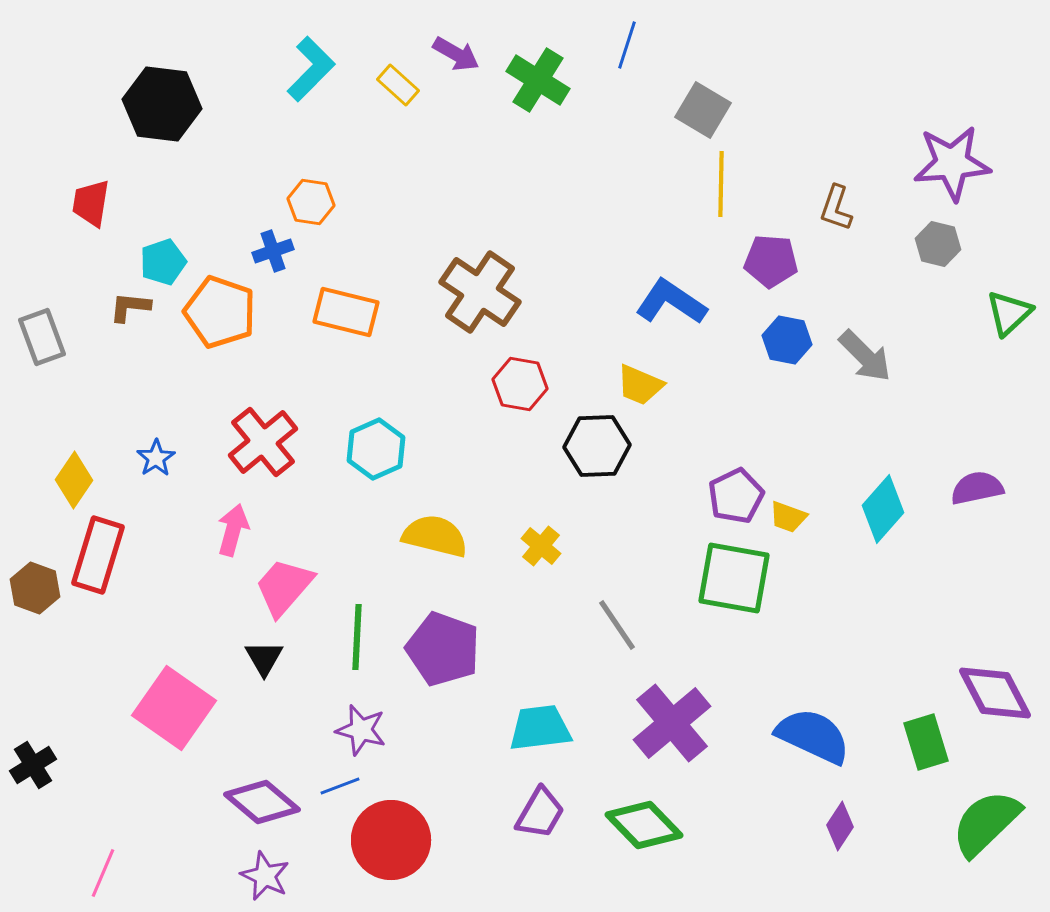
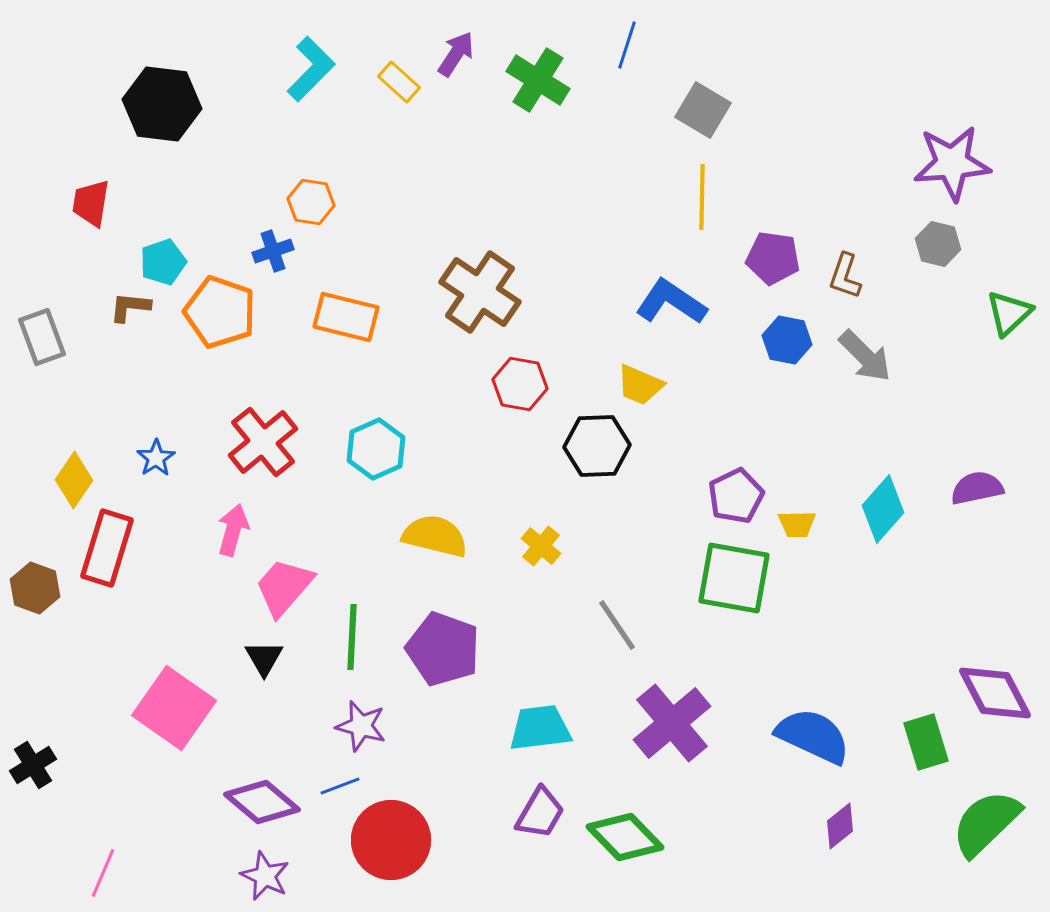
purple arrow at (456, 54): rotated 87 degrees counterclockwise
yellow rectangle at (398, 85): moved 1 px right, 3 px up
yellow line at (721, 184): moved 19 px left, 13 px down
brown L-shape at (836, 208): moved 9 px right, 68 px down
purple pentagon at (771, 261): moved 2 px right, 3 px up; rotated 4 degrees clockwise
orange rectangle at (346, 312): moved 5 px down
yellow trapezoid at (788, 517): moved 9 px right, 7 px down; rotated 21 degrees counterclockwise
red rectangle at (98, 555): moved 9 px right, 7 px up
green line at (357, 637): moved 5 px left
purple star at (361, 730): moved 4 px up
green diamond at (644, 825): moved 19 px left, 12 px down
purple diamond at (840, 826): rotated 18 degrees clockwise
